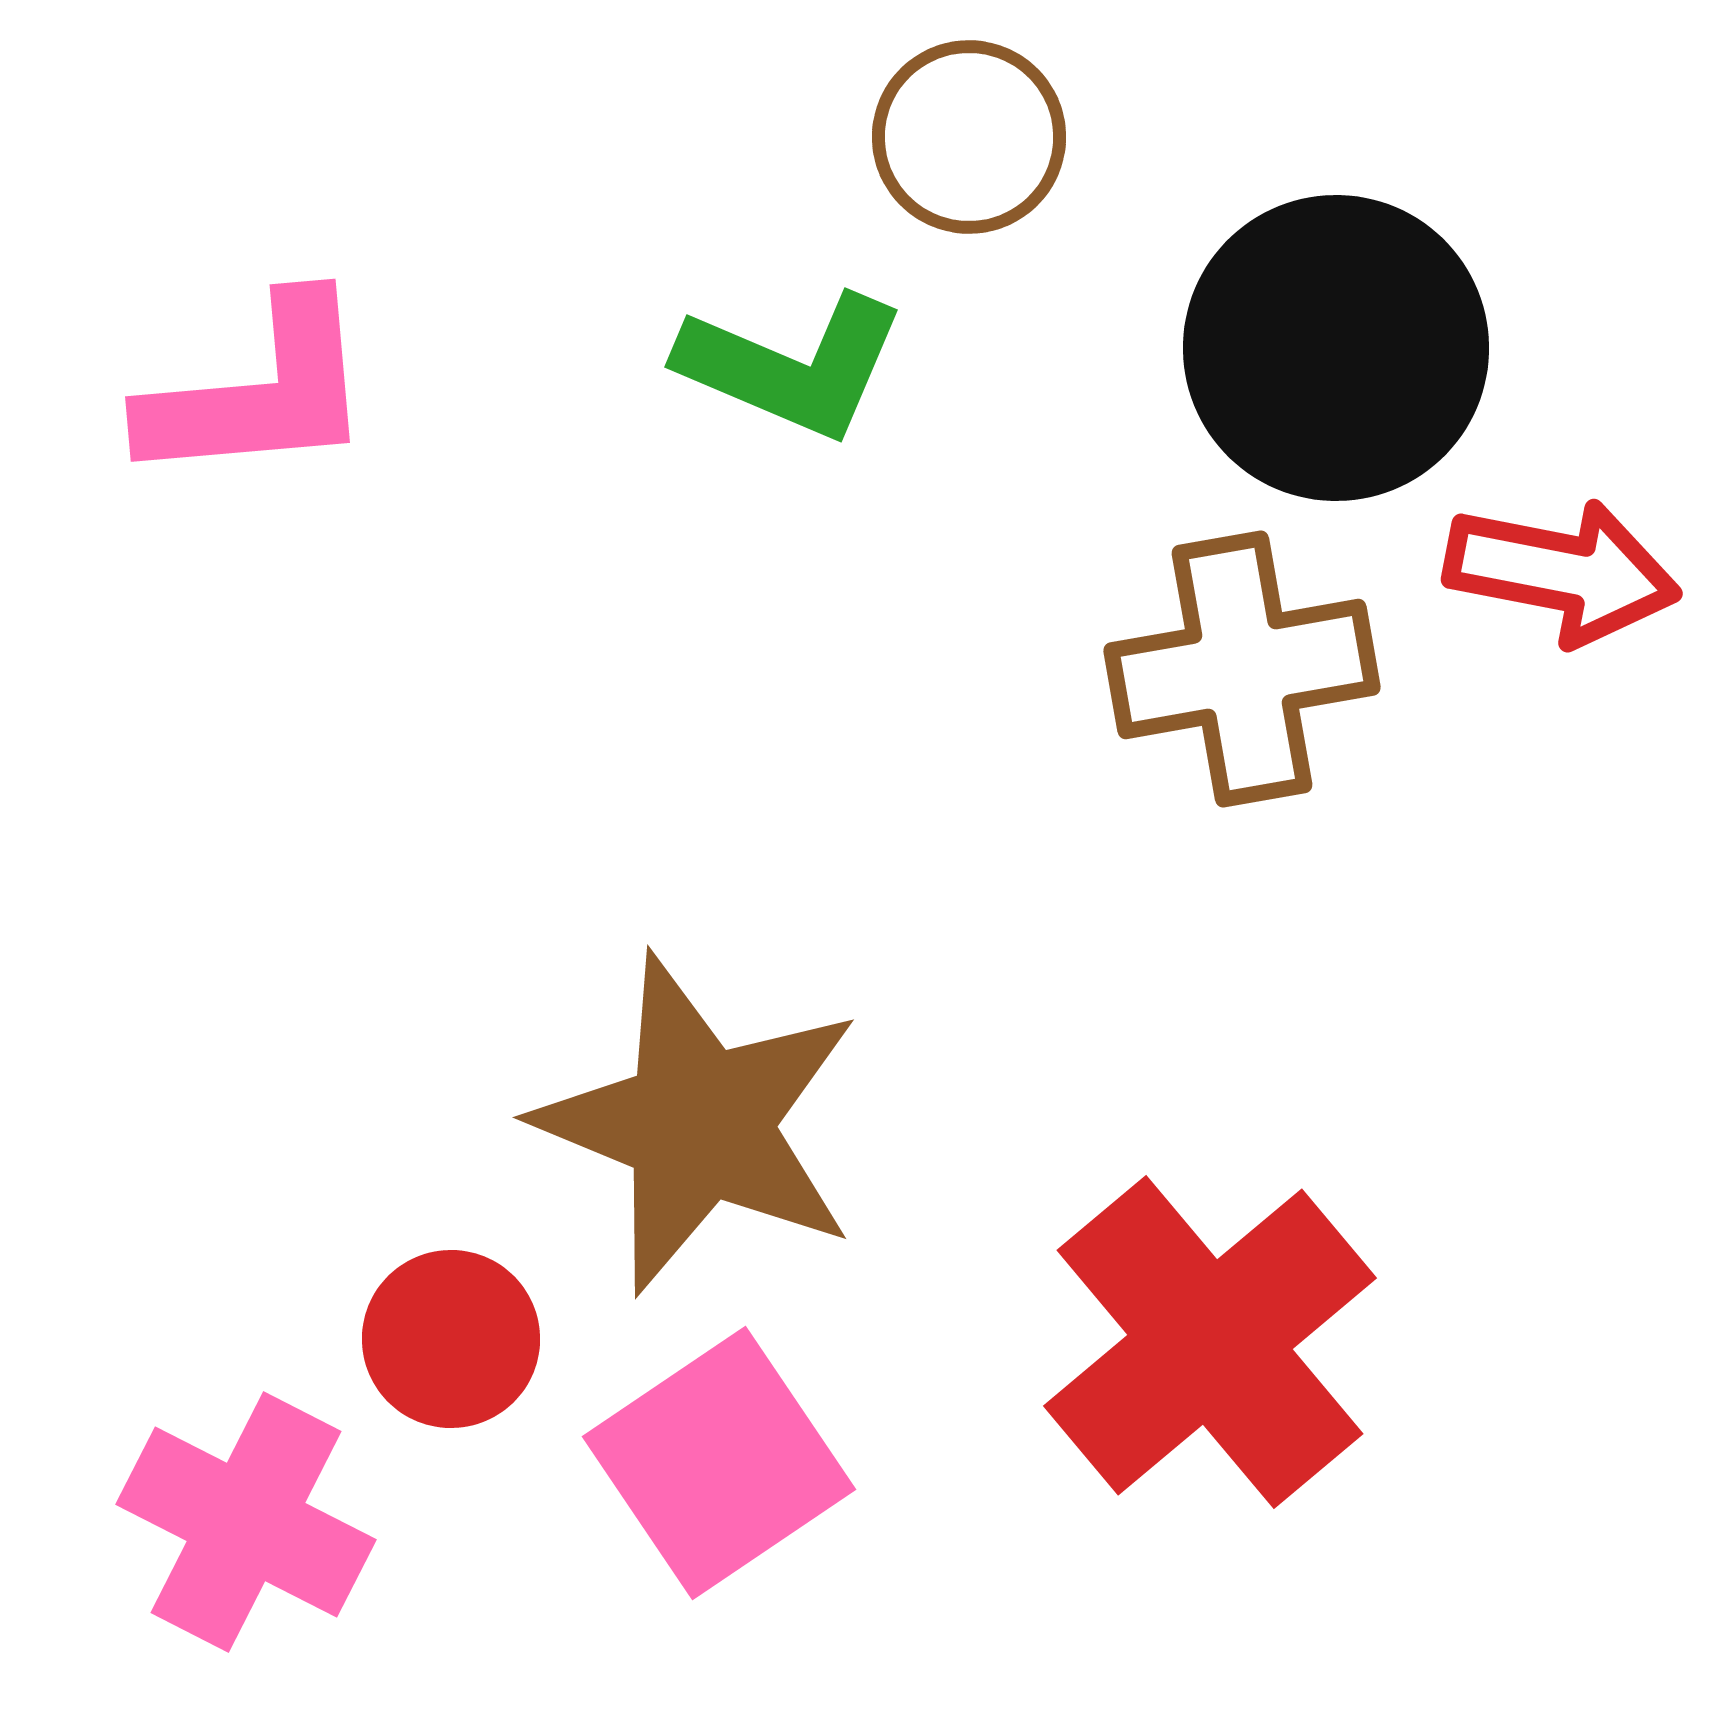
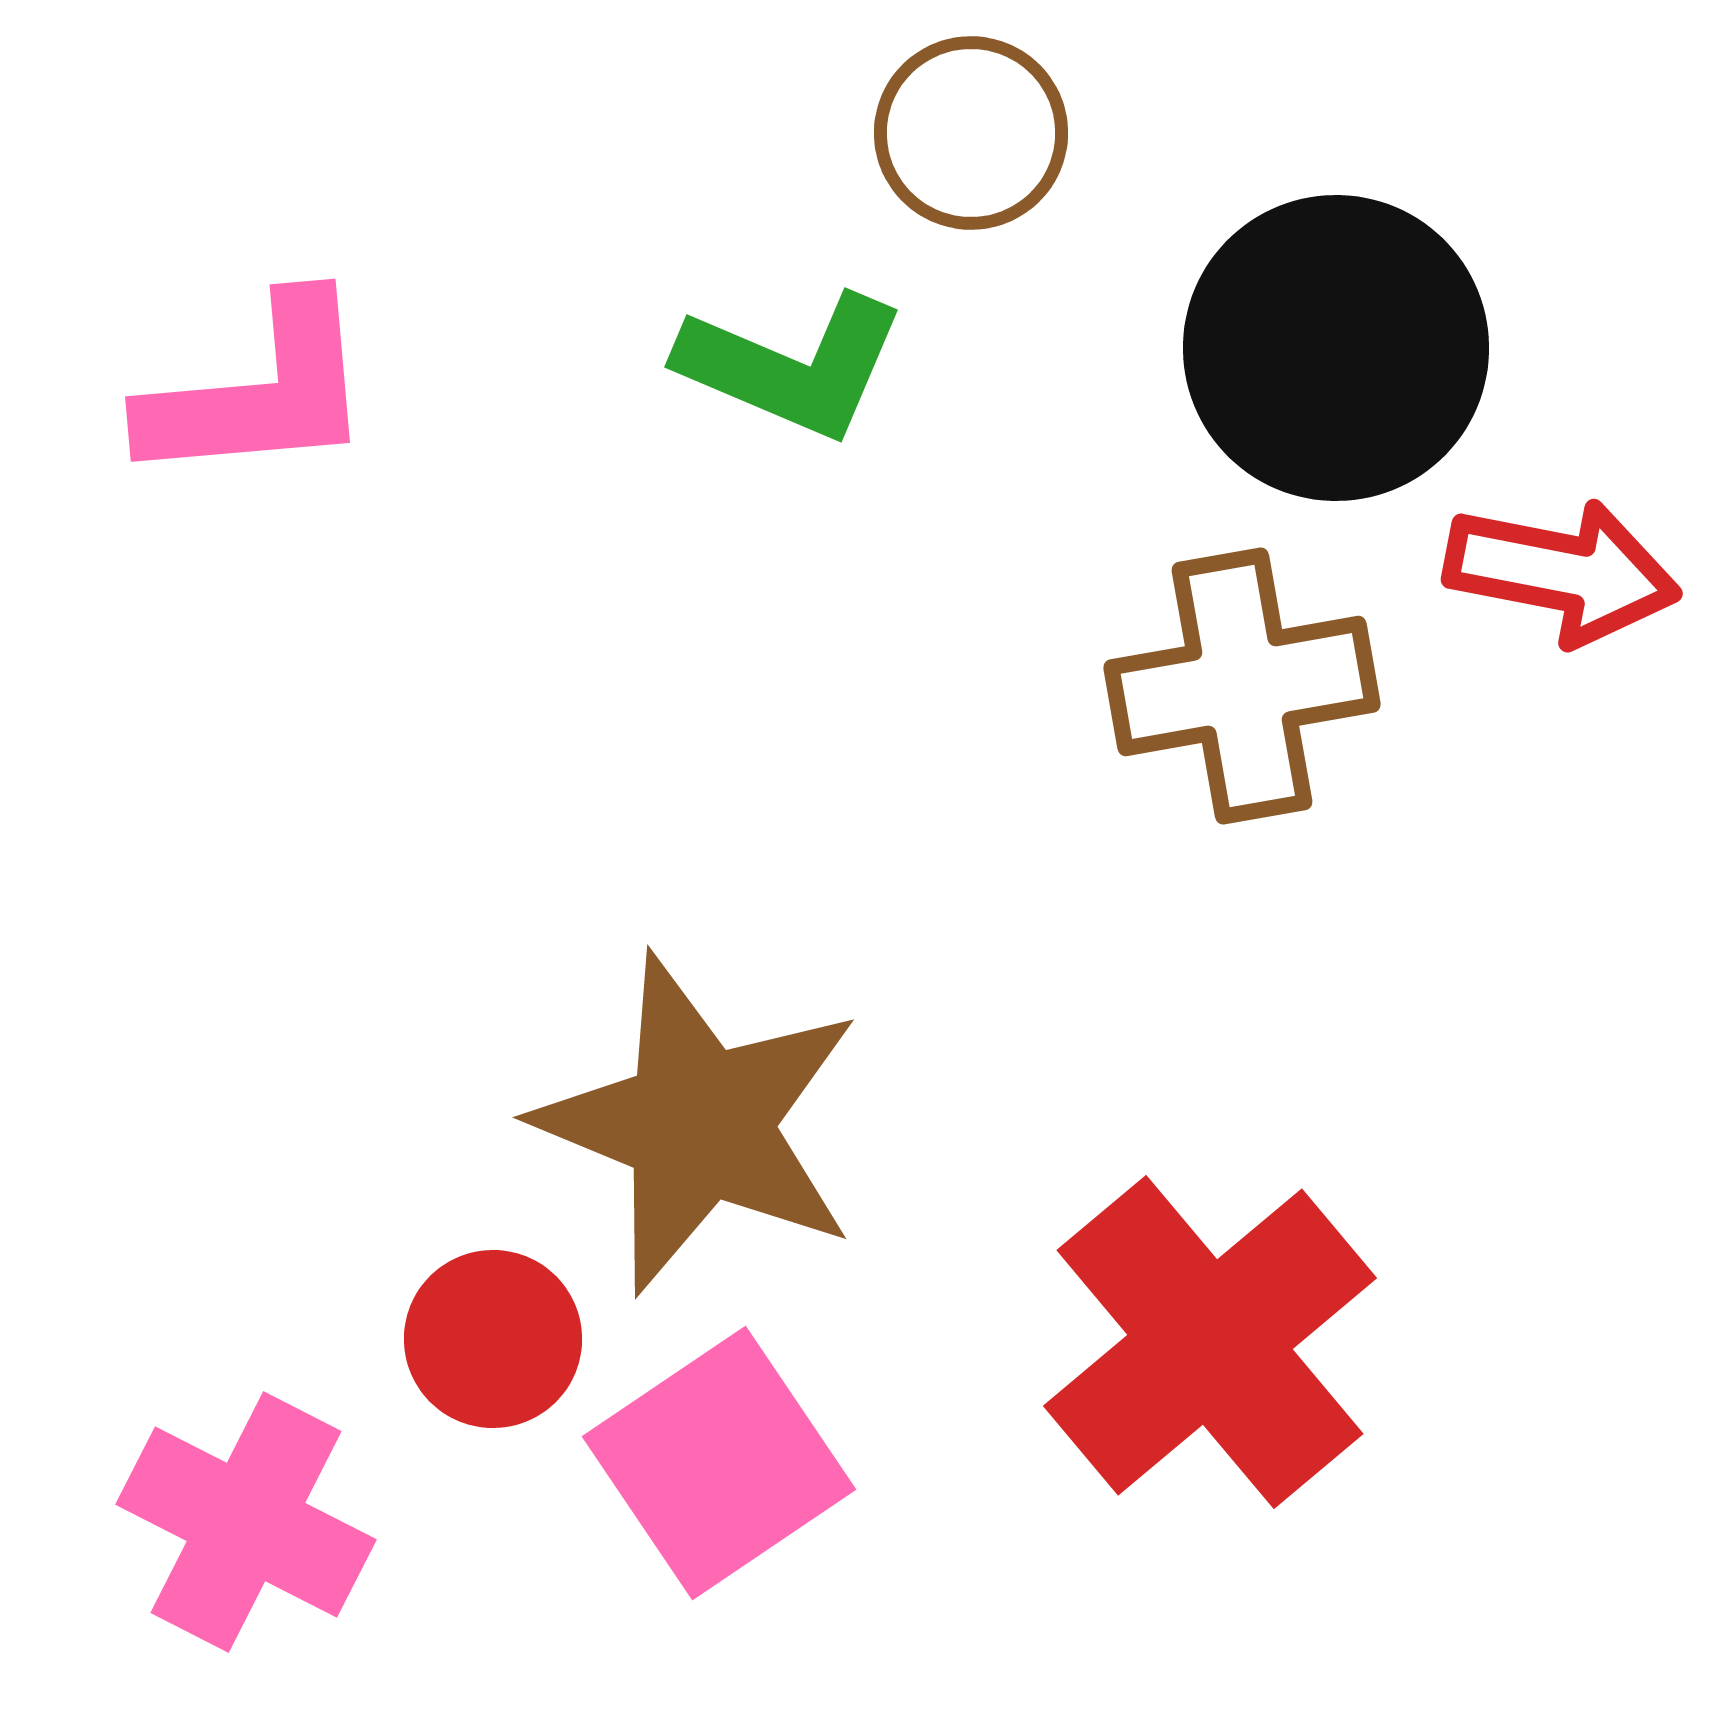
brown circle: moved 2 px right, 4 px up
brown cross: moved 17 px down
red circle: moved 42 px right
